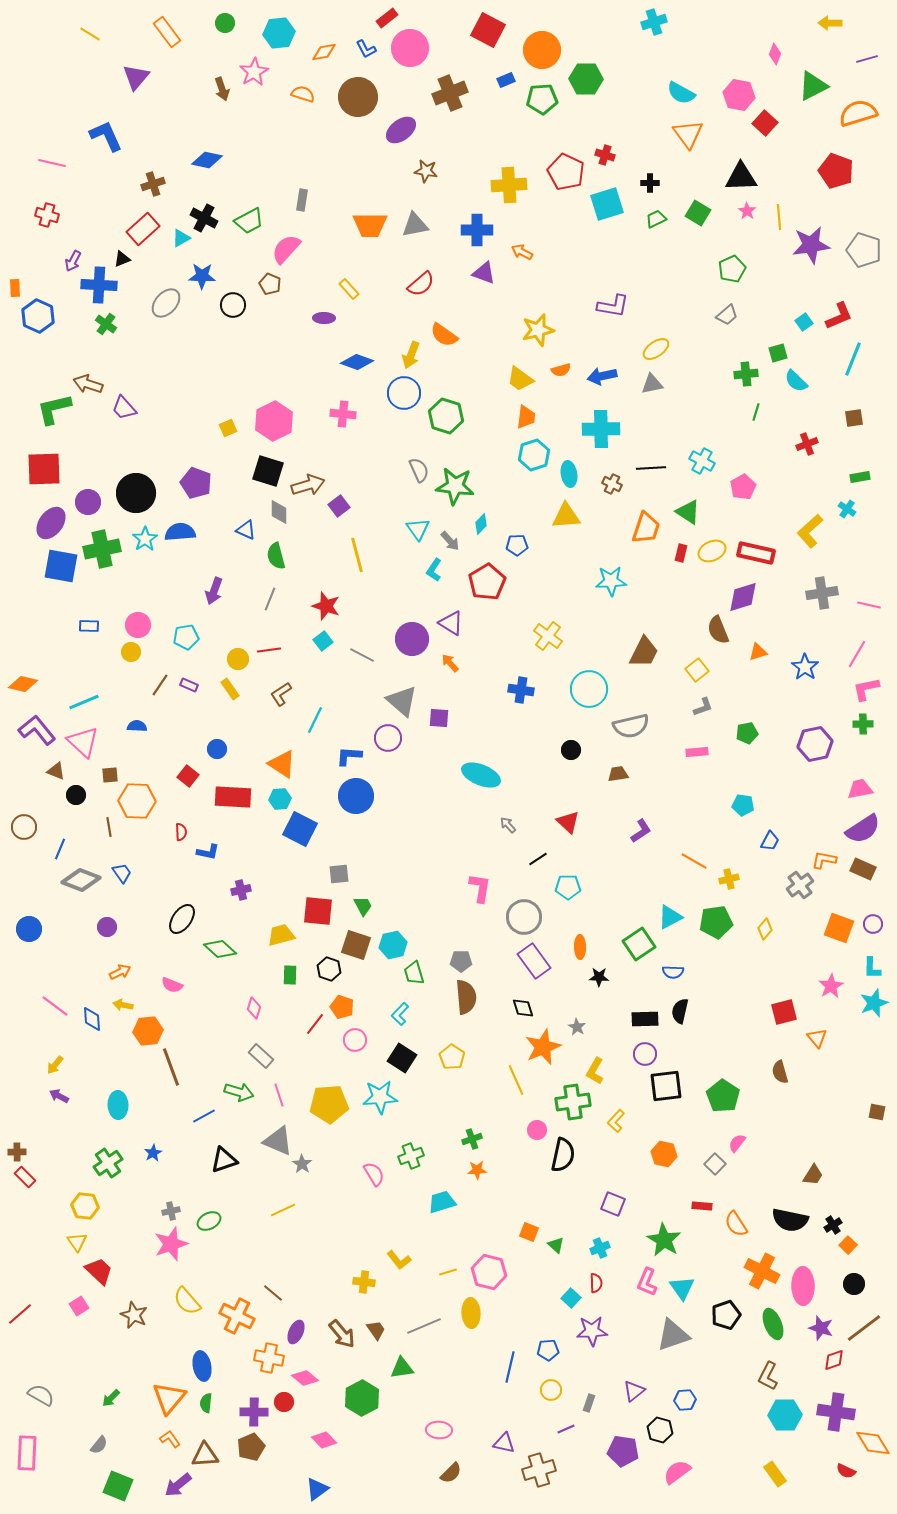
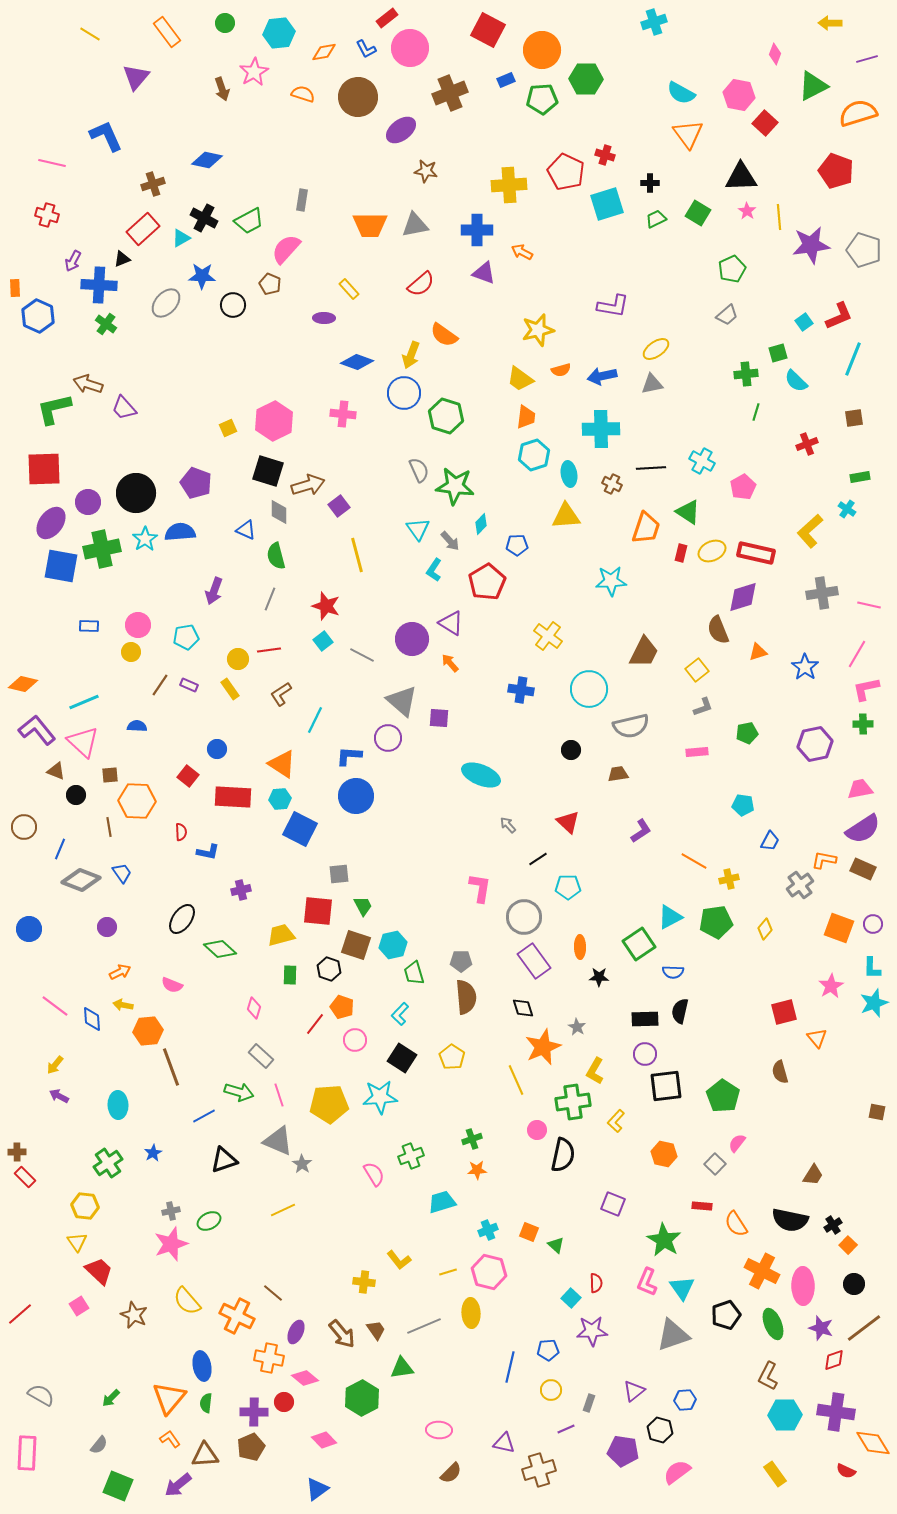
cyan cross at (600, 1248): moved 112 px left, 18 px up
